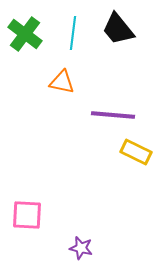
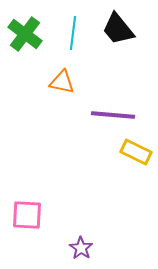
purple star: rotated 20 degrees clockwise
